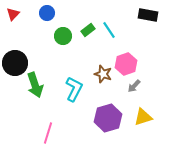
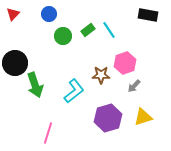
blue circle: moved 2 px right, 1 px down
pink hexagon: moved 1 px left, 1 px up
brown star: moved 2 px left, 1 px down; rotated 18 degrees counterclockwise
cyan L-shape: moved 2 px down; rotated 25 degrees clockwise
